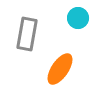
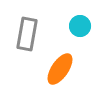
cyan circle: moved 2 px right, 8 px down
